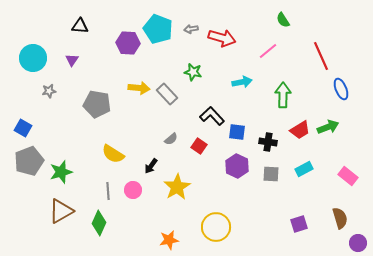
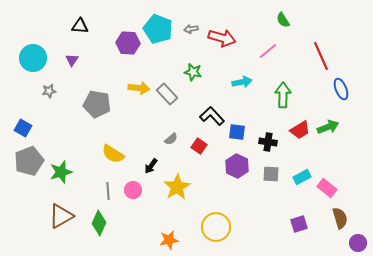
cyan rectangle at (304, 169): moved 2 px left, 8 px down
pink rectangle at (348, 176): moved 21 px left, 12 px down
brown triangle at (61, 211): moved 5 px down
